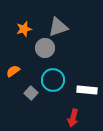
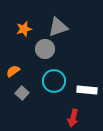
gray circle: moved 1 px down
cyan circle: moved 1 px right, 1 px down
gray square: moved 9 px left
